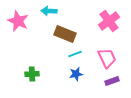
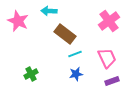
brown rectangle: rotated 15 degrees clockwise
green cross: moved 1 px left; rotated 24 degrees counterclockwise
